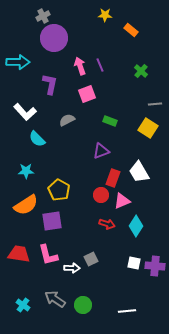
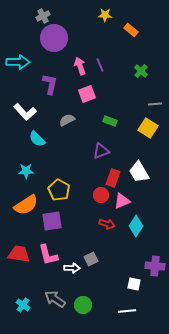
white square: moved 21 px down
